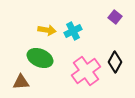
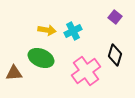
green ellipse: moved 1 px right
black diamond: moved 7 px up; rotated 10 degrees counterclockwise
brown triangle: moved 7 px left, 9 px up
